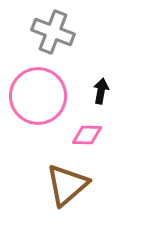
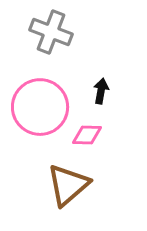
gray cross: moved 2 px left
pink circle: moved 2 px right, 11 px down
brown triangle: moved 1 px right
